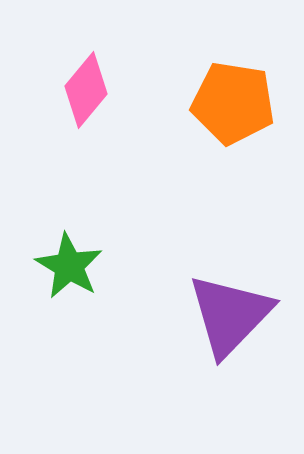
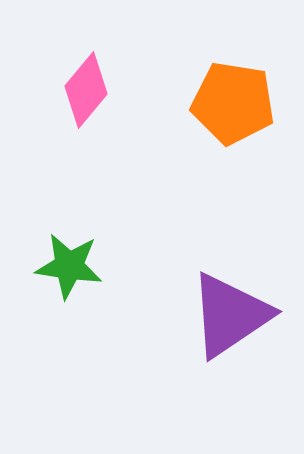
green star: rotated 22 degrees counterclockwise
purple triangle: rotated 12 degrees clockwise
